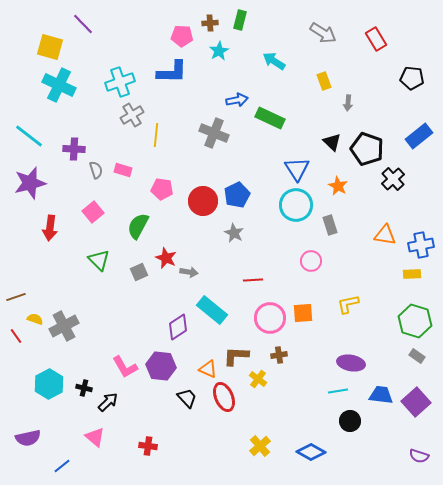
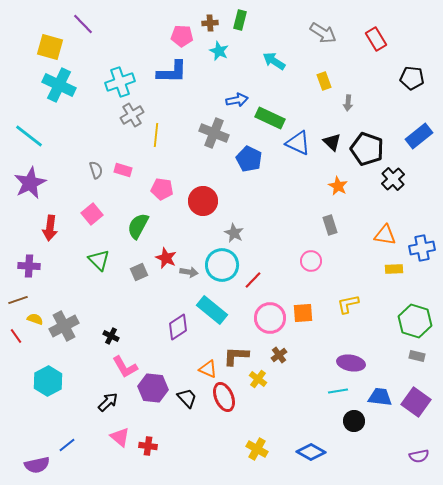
cyan star at (219, 51): rotated 18 degrees counterclockwise
purple cross at (74, 149): moved 45 px left, 117 px down
blue triangle at (297, 169): moved 1 px right, 26 px up; rotated 32 degrees counterclockwise
purple star at (30, 183): rotated 12 degrees counterclockwise
blue pentagon at (237, 195): moved 12 px right, 36 px up; rotated 20 degrees counterclockwise
cyan circle at (296, 205): moved 74 px left, 60 px down
pink square at (93, 212): moved 1 px left, 2 px down
blue cross at (421, 245): moved 1 px right, 3 px down
yellow rectangle at (412, 274): moved 18 px left, 5 px up
red line at (253, 280): rotated 42 degrees counterclockwise
brown line at (16, 297): moved 2 px right, 3 px down
brown cross at (279, 355): rotated 28 degrees counterclockwise
gray rectangle at (417, 356): rotated 21 degrees counterclockwise
purple hexagon at (161, 366): moved 8 px left, 22 px down
cyan hexagon at (49, 384): moved 1 px left, 3 px up
black cross at (84, 388): moved 27 px right, 52 px up; rotated 14 degrees clockwise
blue trapezoid at (381, 395): moved 1 px left, 2 px down
purple square at (416, 402): rotated 12 degrees counterclockwise
black circle at (350, 421): moved 4 px right
pink triangle at (95, 437): moved 25 px right
purple semicircle at (28, 438): moved 9 px right, 27 px down
yellow cross at (260, 446): moved 3 px left, 3 px down; rotated 20 degrees counterclockwise
purple semicircle at (419, 456): rotated 30 degrees counterclockwise
blue line at (62, 466): moved 5 px right, 21 px up
